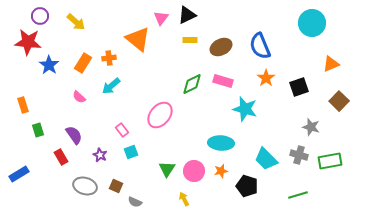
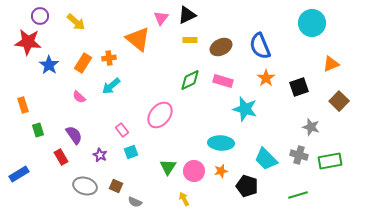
green diamond at (192, 84): moved 2 px left, 4 px up
green triangle at (167, 169): moved 1 px right, 2 px up
